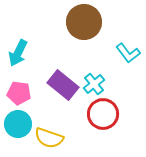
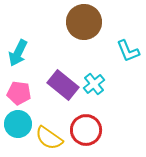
cyan L-shape: moved 2 px up; rotated 15 degrees clockwise
red circle: moved 17 px left, 16 px down
yellow semicircle: rotated 16 degrees clockwise
